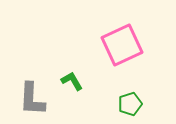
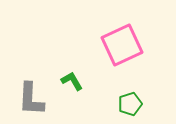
gray L-shape: moved 1 px left
